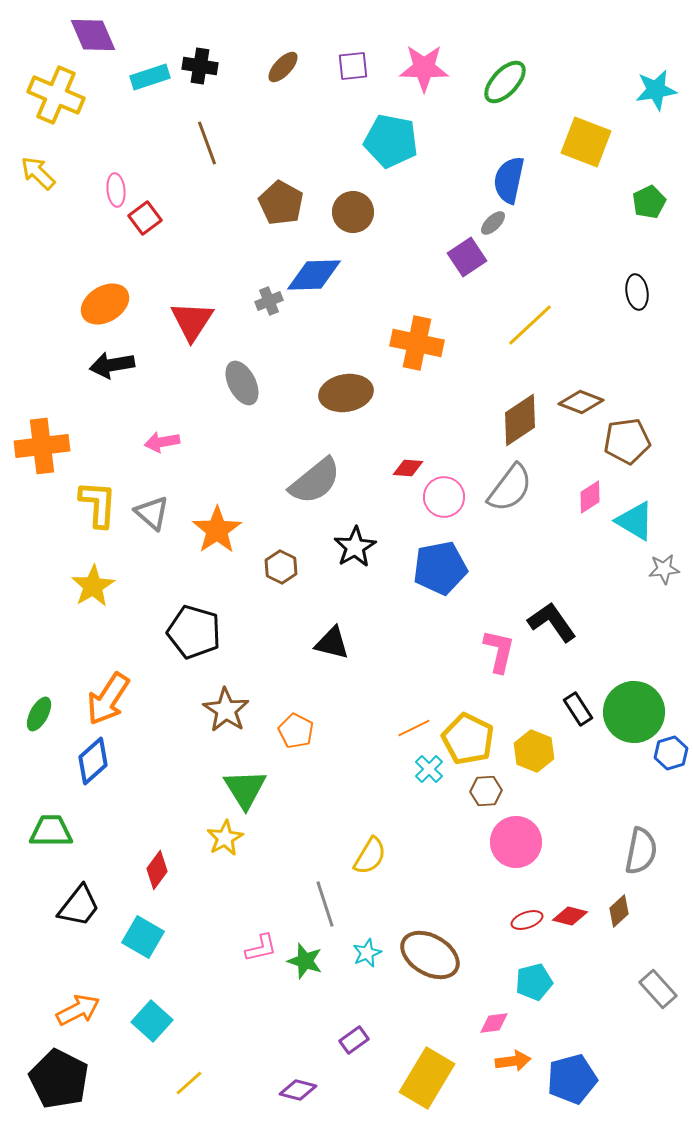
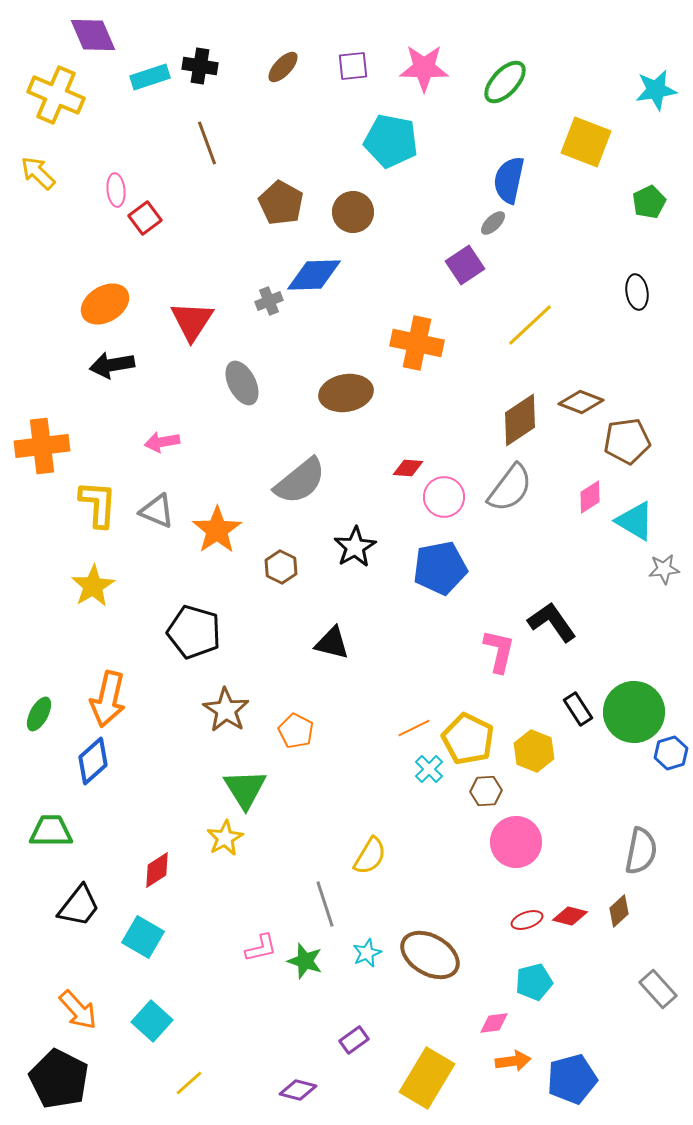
purple square at (467, 257): moved 2 px left, 8 px down
gray semicircle at (315, 481): moved 15 px left
gray triangle at (152, 513): moved 5 px right, 2 px up; rotated 18 degrees counterclockwise
orange arrow at (108, 699): rotated 20 degrees counterclockwise
red diamond at (157, 870): rotated 21 degrees clockwise
orange arrow at (78, 1010): rotated 75 degrees clockwise
